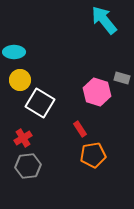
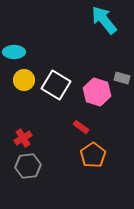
yellow circle: moved 4 px right
white square: moved 16 px right, 18 px up
red rectangle: moved 1 px right, 2 px up; rotated 21 degrees counterclockwise
orange pentagon: rotated 25 degrees counterclockwise
